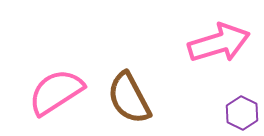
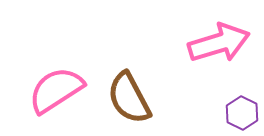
pink semicircle: moved 2 px up
